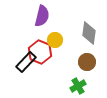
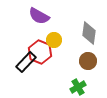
purple semicircle: moved 3 px left; rotated 105 degrees clockwise
yellow circle: moved 1 px left
brown circle: moved 1 px right, 1 px up
green cross: moved 1 px down
